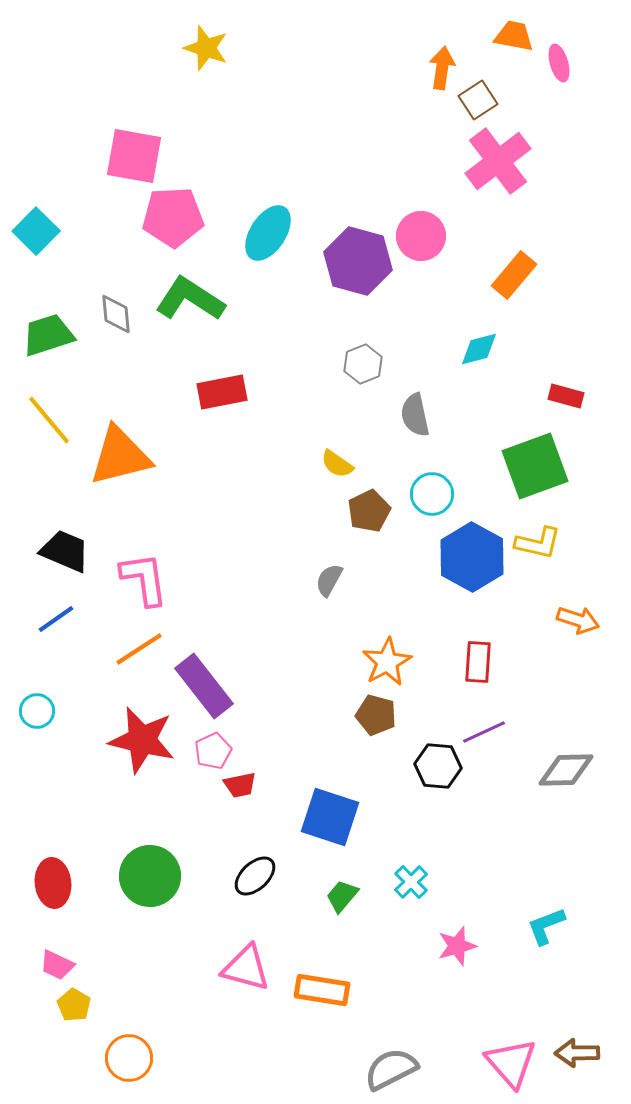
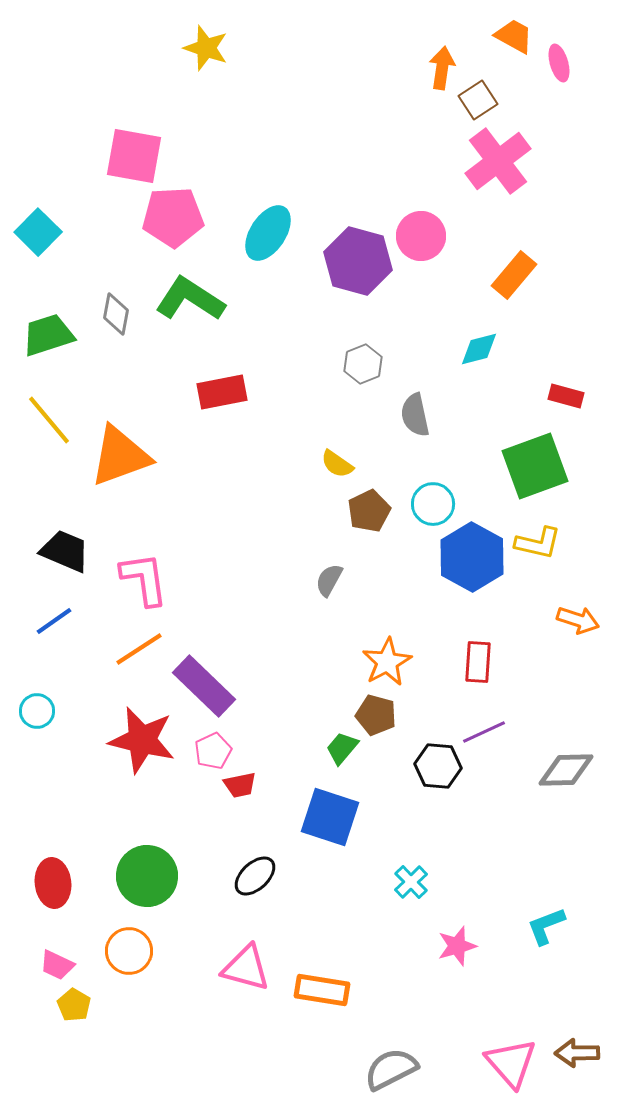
orange trapezoid at (514, 36): rotated 18 degrees clockwise
cyan square at (36, 231): moved 2 px right, 1 px down
gray diamond at (116, 314): rotated 15 degrees clockwise
orange triangle at (120, 456): rotated 6 degrees counterclockwise
cyan circle at (432, 494): moved 1 px right, 10 px down
blue line at (56, 619): moved 2 px left, 2 px down
purple rectangle at (204, 686): rotated 8 degrees counterclockwise
green circle at (150, 876): moved 3 px left
green trapezoid at (342, 896): moved 148 px up
orange circle at (129, 1058): moved 107 px up
